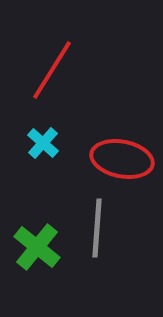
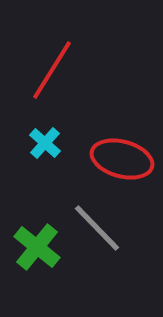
cyan cross: moved 2 px right
red ellipse: rotated 4 degrees clockwise
gray line: rotated 48 degrees counterclockwise
